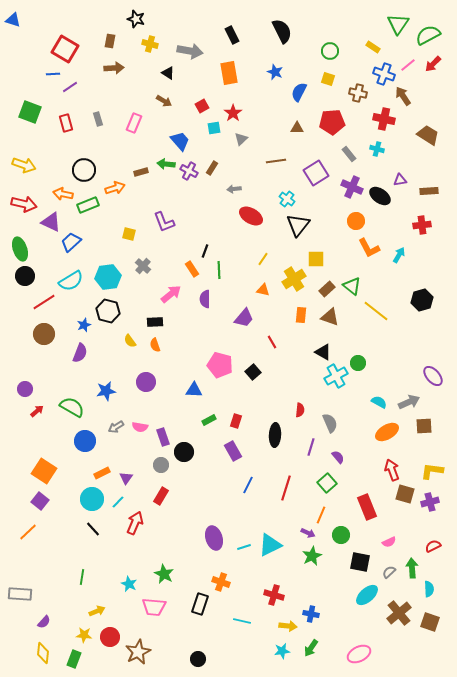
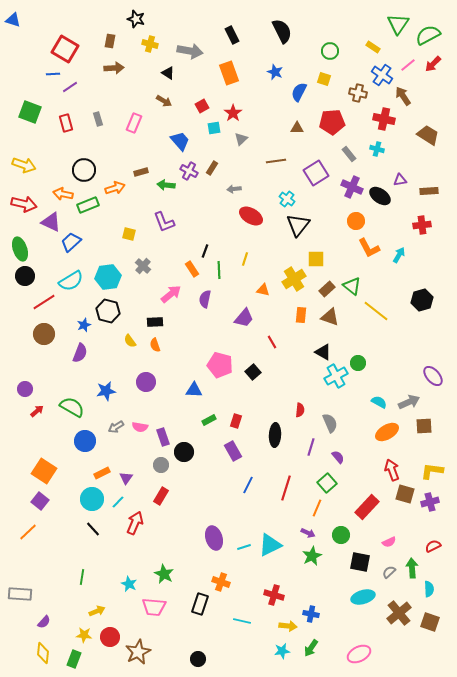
orange rectangle at (229, 73): rotated 10 degrees counterclockwise
blue cross at (384, 74): moved 2 px left, 1 px down; rotated 15 degrees clockwise
yellow square at (328, 79): moved 4 px left
green arrow at (166, 164): moved 21 px down
yellow line at (263, 259): moved 18 px left; rotated 16 degrees counterclockwise
purple semicircle at (205, 299): rotated 12 degrees clockwise
red rectangle at (367, 507): rotated 65 degrees clockwise
orange line at (321, 515): moved 4 px left, 7 px up
cyan ellipse at (367, 595): moved 4 px left, 2 px down; rotated 25 degrees clockwise
